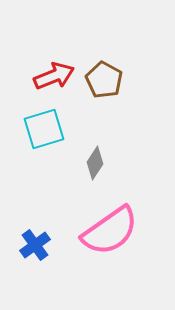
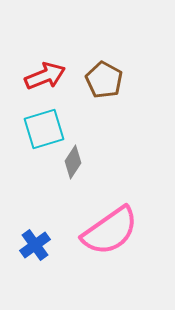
red arrow: moved 9 px left
gray diamond: moved 22 px left, 1 px up
